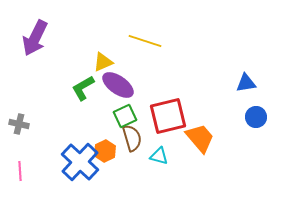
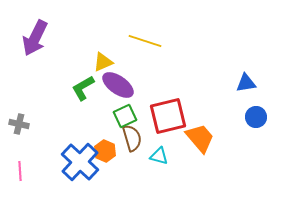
orange hexagon: rotated 10 degrees counterclockwise
